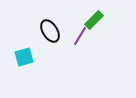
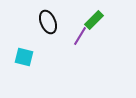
black ellipse: moved 2 px left, 9 px up; rotated 10 degrees clockwise
cyan square: rotated 30 degrees clockwise
